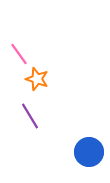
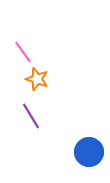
pink line: moved 4 px right, 2 px up
purple line: moved 1 px right
